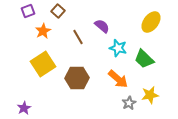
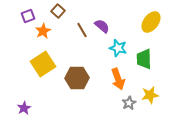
purple square: moved 5 px down
brown line: moved 4 px right, 7 px up
green trapezoid: rotated 45 degrees clockwise
orange arrow: rotated 30 degrees clockwise
